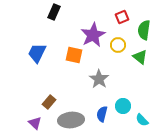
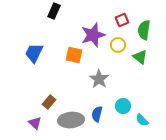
black rectangle: moved 1 px up
red square: moved 3 px down
purple star: rotated 10 degrees clockwise
blue trapezoid: moved 3 px left
blue semicircle: moved 5 px left
